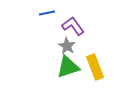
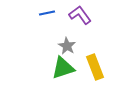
purple L-shape: moved 7 px right, 11 px up
green triangle: moved 5 px left, 1 px down
